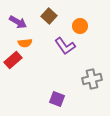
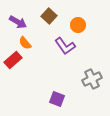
orange circle: moved 2 px left, 1 px up
orange semicircle: rotated 56 degrees clockwise
gray cross: rotated 12 degrees counterclockwise
